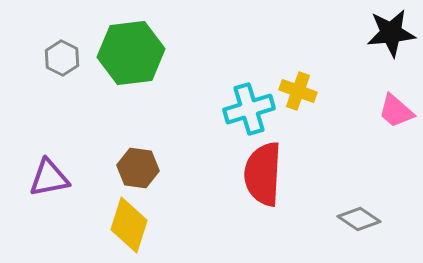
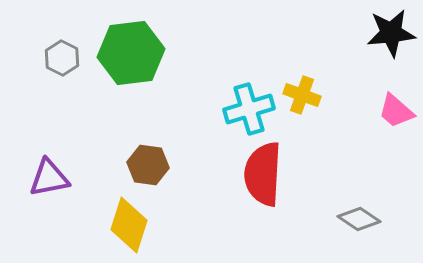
yellow cross: moved 4 px right, 4 px down
brown hexagon: moved 10 px right, 3 px up
